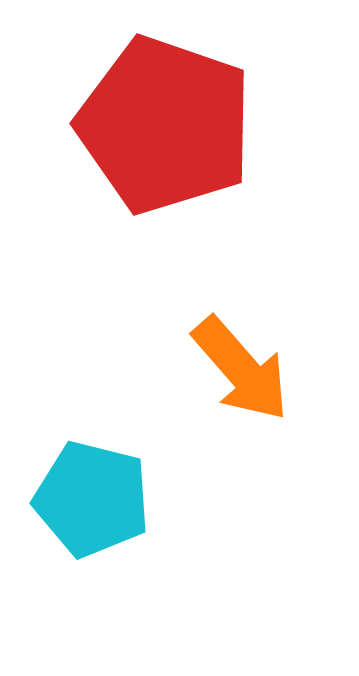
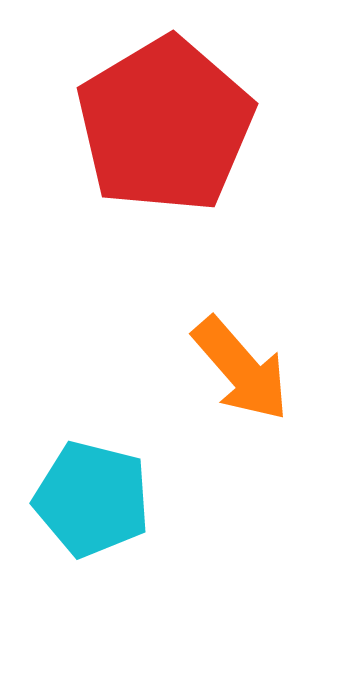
red pentagon: rotated 22 degrees clockwise
